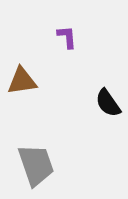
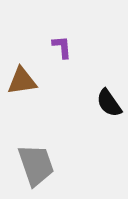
purple L-shape: moved 5 px left, 10 px down
black semicircle: moved 1 px right
